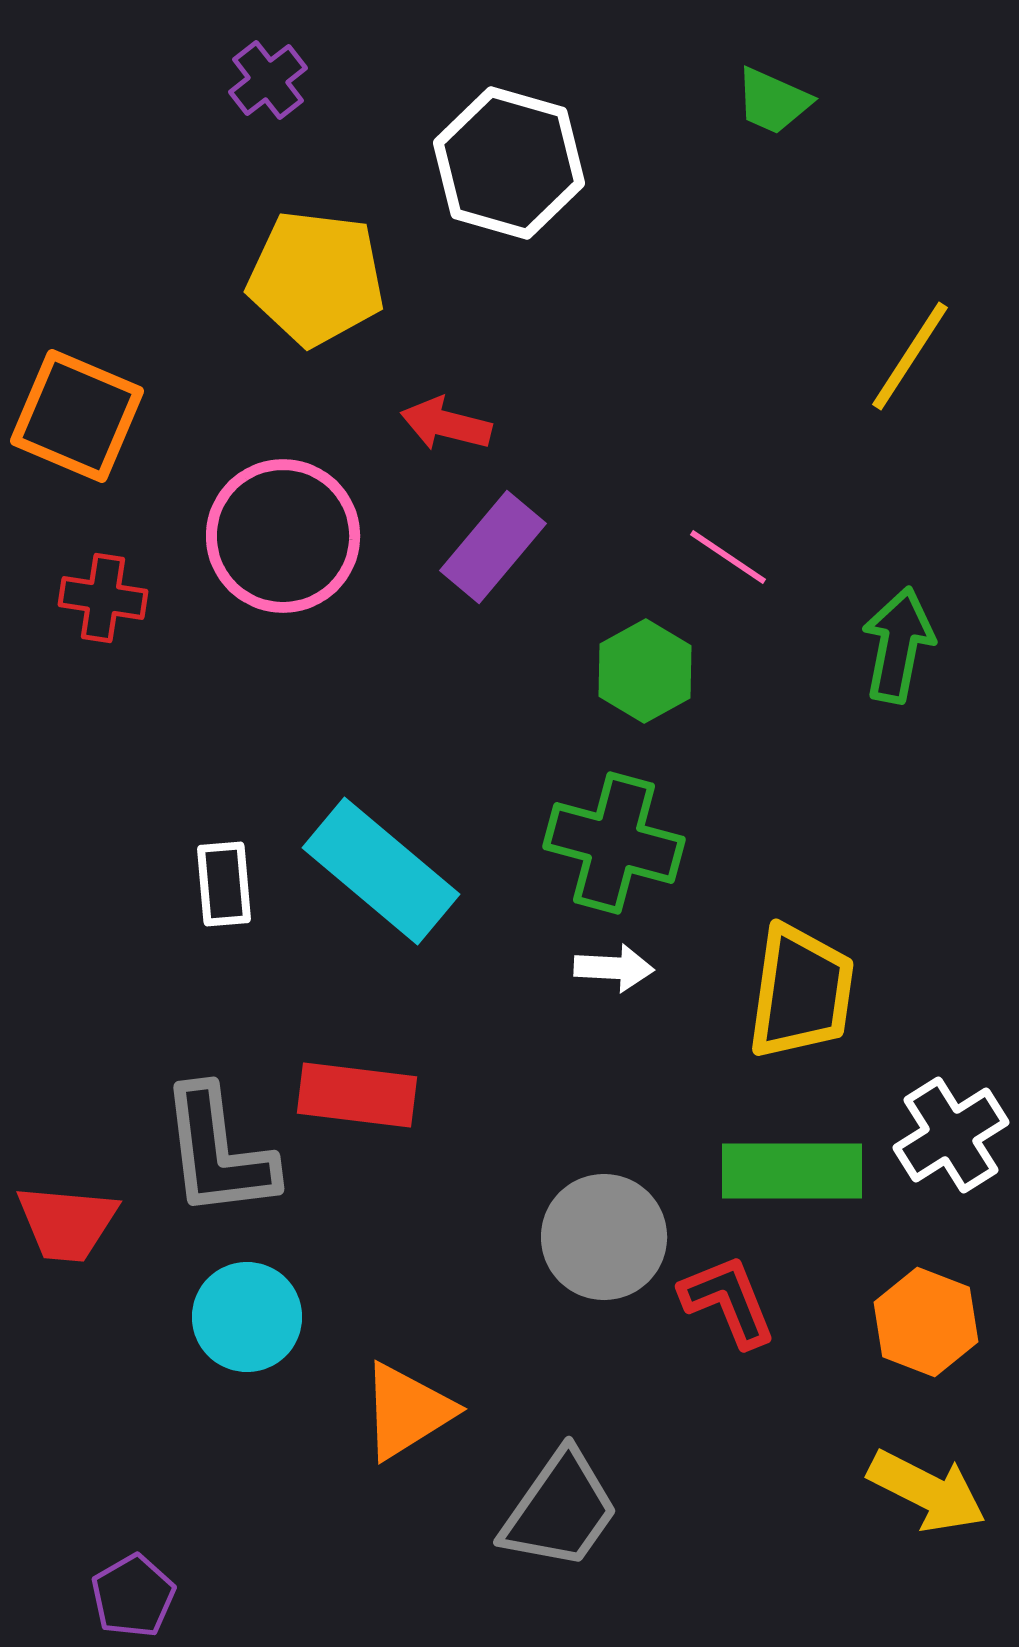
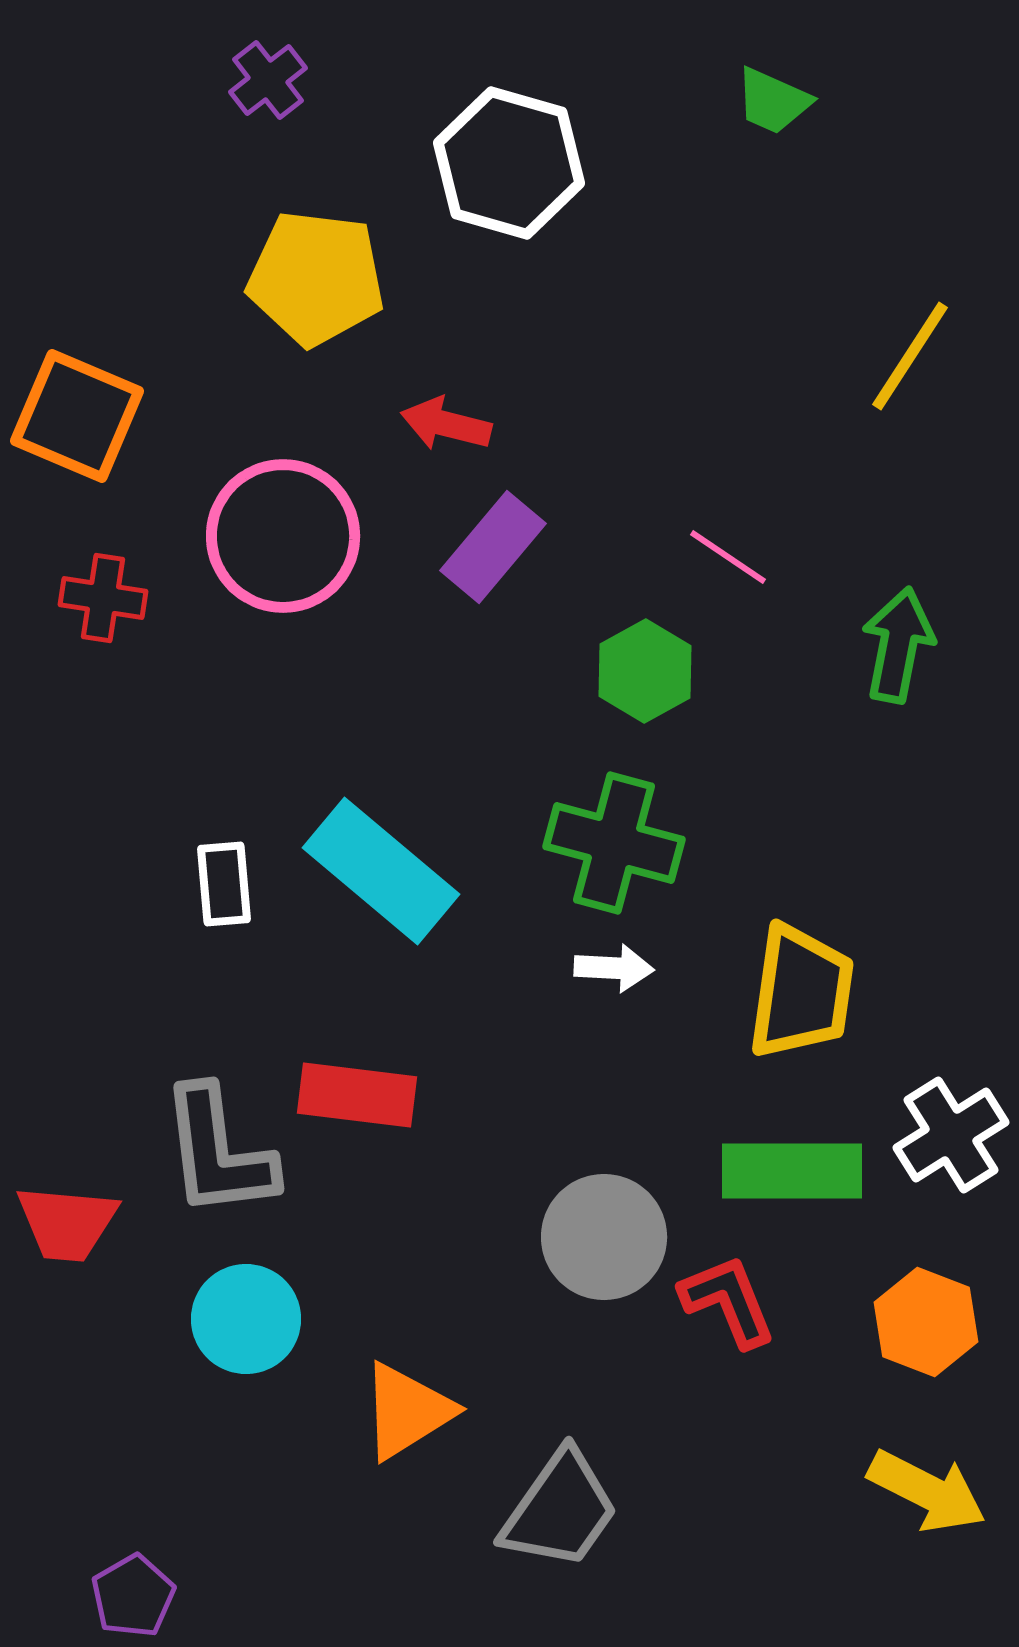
cyan circle: moved 1 px left, 2 px down
